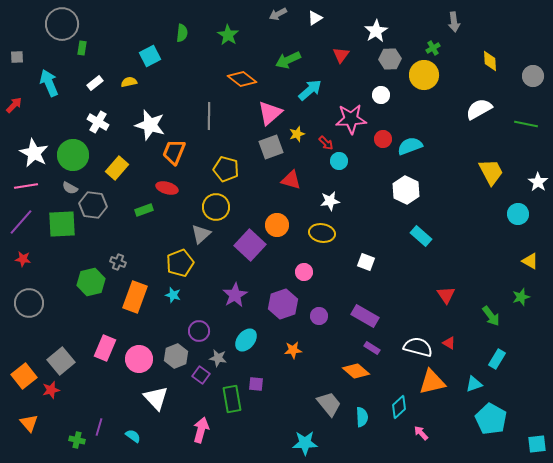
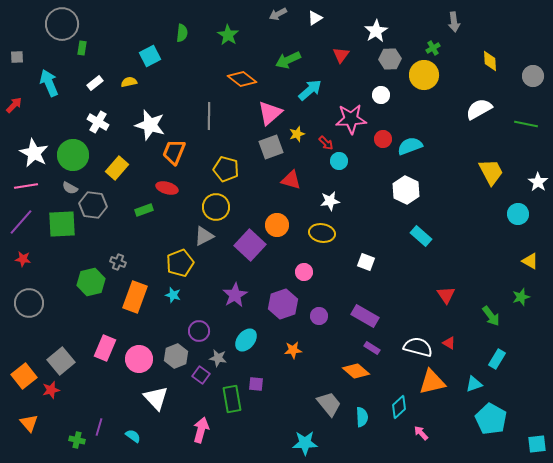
gray triangle at (201, 234): moved 3 px right, 2 px down; rotated 15 degrees clockwise
